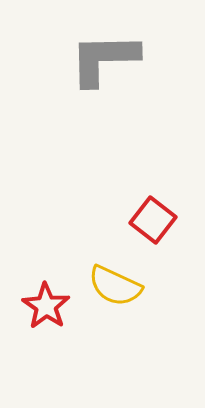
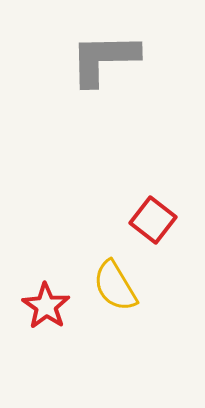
yellow semicircle: rotated 34 degrees clockwise
